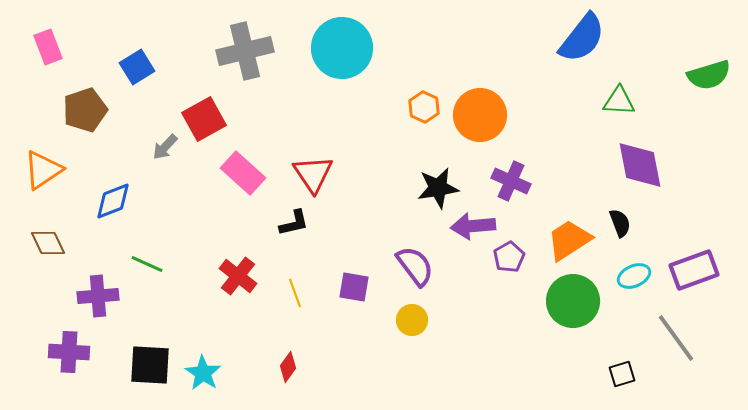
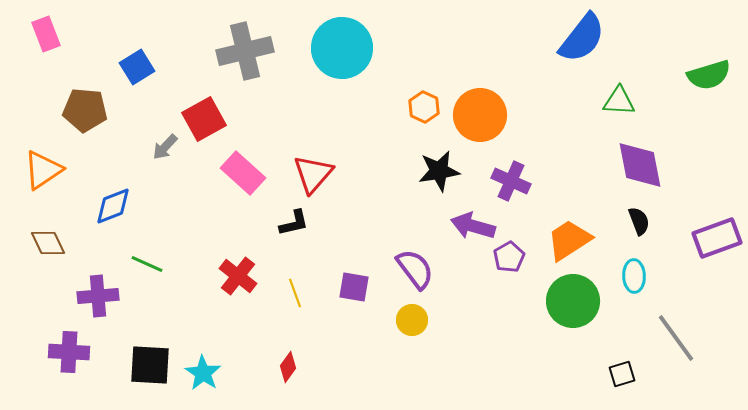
pink rectangle at (48, 47): moved 2 px left, 13 px up
brown pentagon at (85, 110): rotated 24 degrees clockwise
red triangle at (313, 174): rotated 15 degrees clockwise
black star at (438, 188): moved 1 px right, 17 px up
blue diamond at (113, 201): moved 5 px down
black semicircle at (620, 223): moved 19 px right, 2 px up
purple arrow at (473, 226): rotated 21 degrees clockwise
purple semicircle at (415, 266): moved 3 px down
purple rectangle at (694, 270): moved 23 px right, 32 px up
cyan ellipse at (634, 276): rotated 68 degrees counterclockwise
